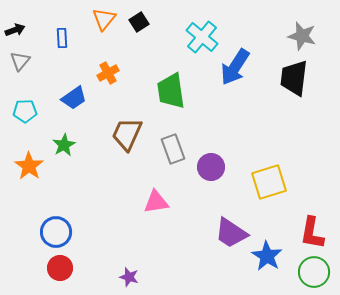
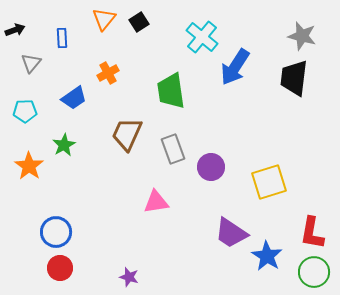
gray triangle: moved 11 px right, 2 px down
